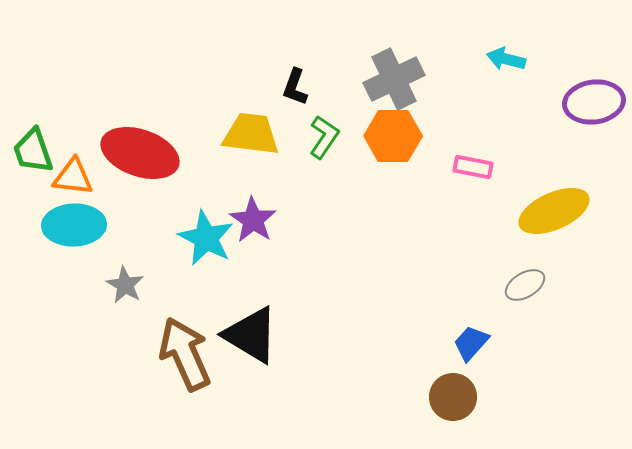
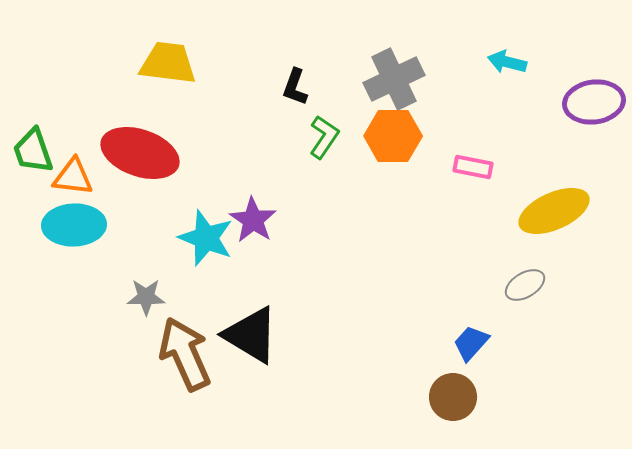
cyan arrow: moved 1 px right, 3 px down
yellow trapezoid: moved 83 px left, 71 px up
cyan star: rotated 6 degrees counterclockwise
gray star: moved 21 px right, 12 px down; rotated 30 degrees counterclockwise
